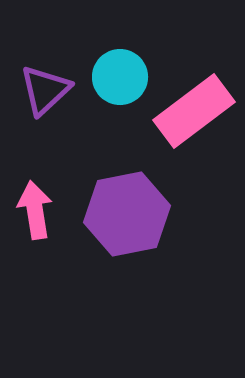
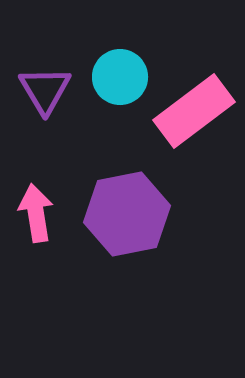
purple triangle: rotated 18 degrees counterclockwise
pink arrow: moved 1 px right, 3 px down
